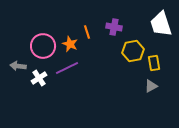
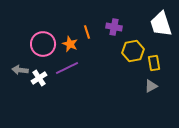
pink circle: moved 2 px up
gray arrow: moved 2 px right, 4 px down
